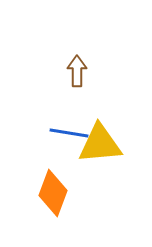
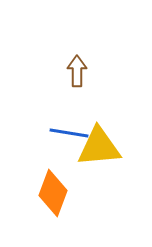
yellow triangle: moved 1 px left, 3 px down
